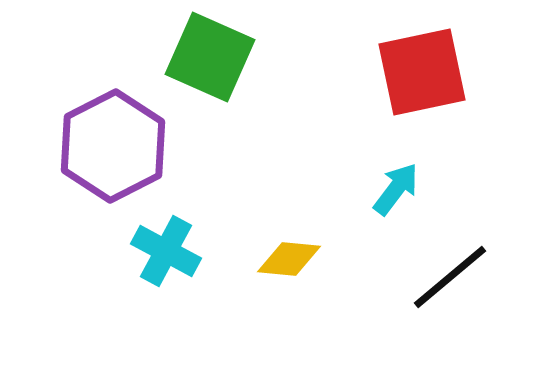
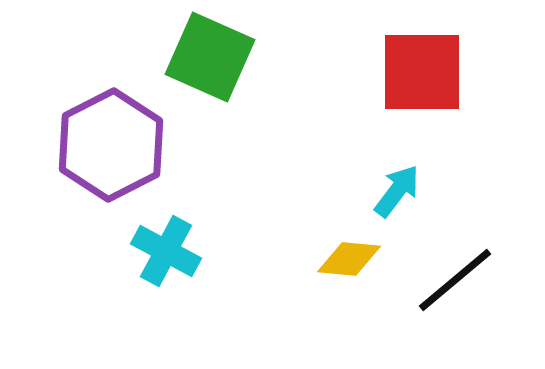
red square: rotated 12 degrees clockwise
purple hexagon: moved 2 px left, 1 px up
cyan arrow: moved 1 px right, 2 px down
yellow diamond: moved 60 px right
black line: moved 5 px right, 3 px down
